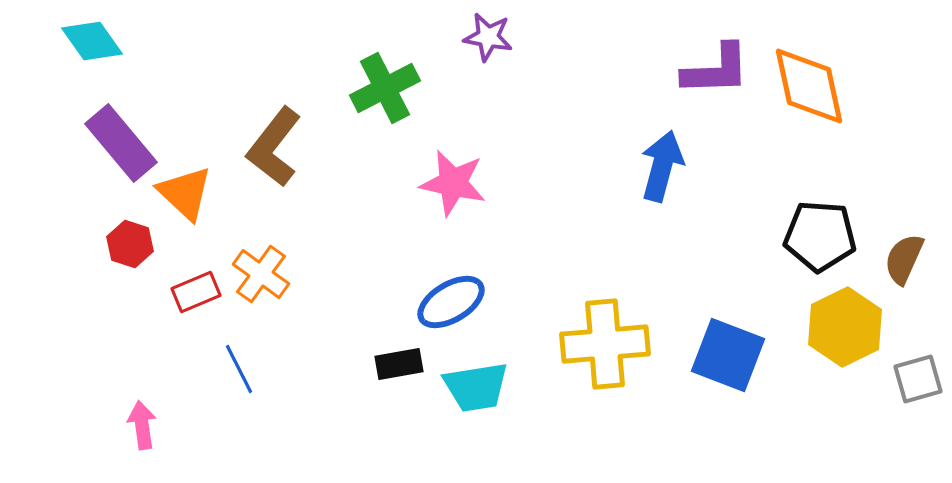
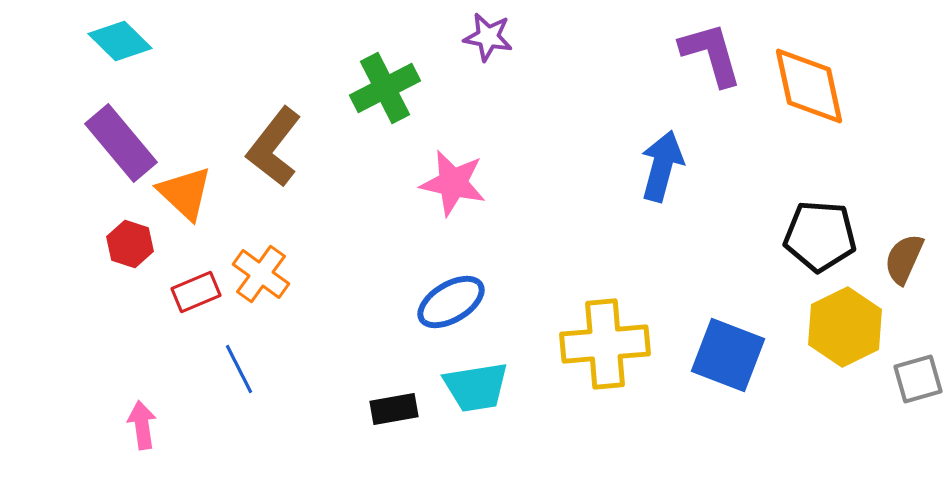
cyan diamond: moved 28 px right; rotated 10 degrees counterclockwise
purple L-shape: moved 5 px left, 16 px up; rotated 104 degrees counterclockwise
black rectangle: moved 5 px left, 45 px down
